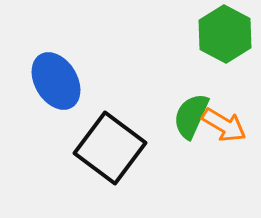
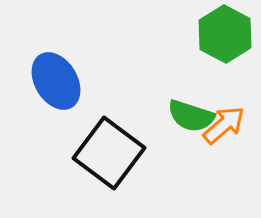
green semicircle: rotated 96 degrees counterclockwise
orange arrow: rotated 72 degrees counterclockwise
black square: moved 1 px left, 5 px down
